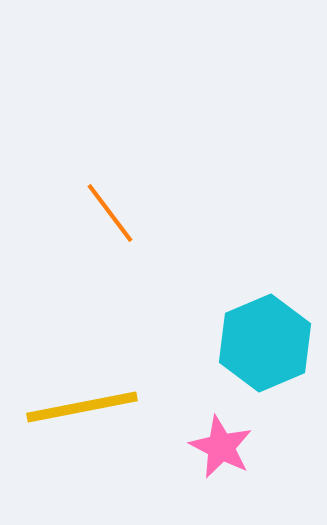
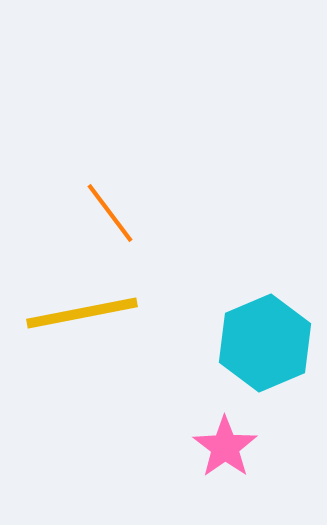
yellow line: moved 94 px up
pink star: moved 4 px right; rotated 10 degrees clockwise
